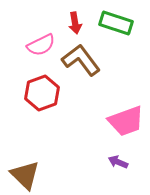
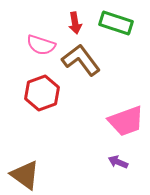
pink semicircle: rotated 44 degrees clockwise
brown triangle: rotated 8 degrees counterclockwise
